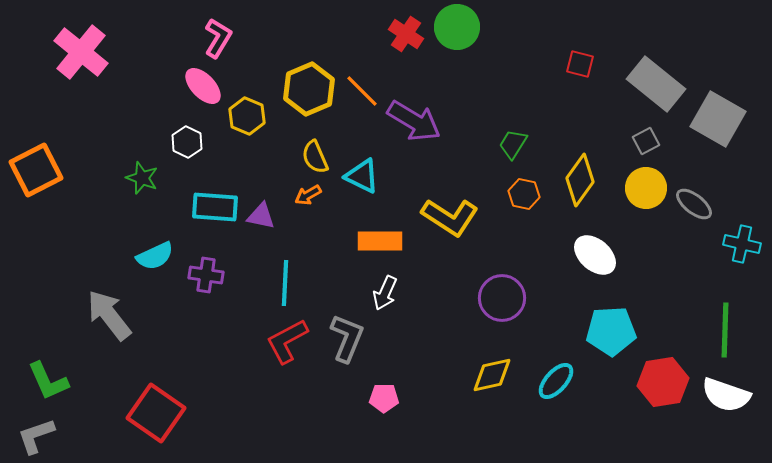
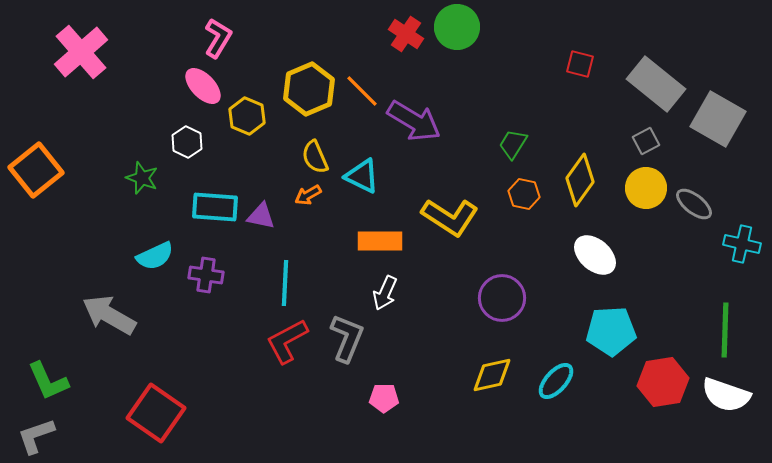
pink cross at (81, 52): rotated 10 degrees clockwise
orange square at (36, 170): rotated 12 degrees counterclockwise
gray arrow at (109, 315): rotated 22 degrees counterclockwise
